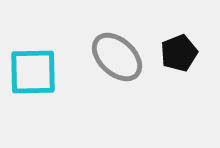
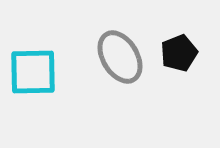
gray ellipse: moved 3 px right; rotated 16 degrees clockwise
